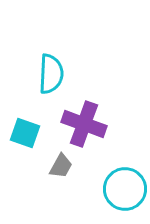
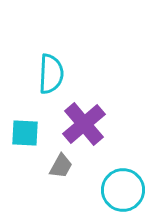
purple cross: rotated 30 degrees clockwise
cyan square: rotated 16 degrees counterclockwise
cyan circle: moved 2 px left, 1 px down
